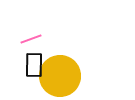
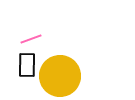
black rectangle: moved 7 px left
